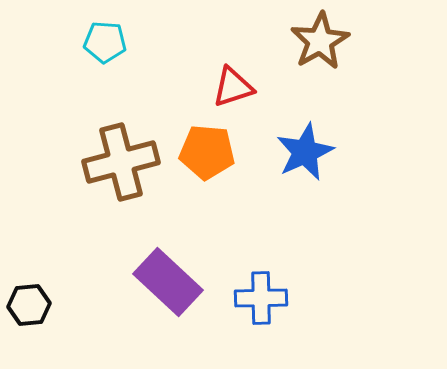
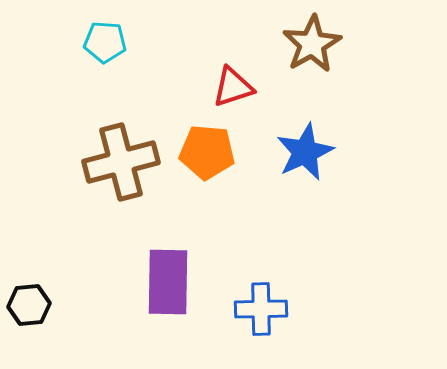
brown star: moved 8 px left, 3 px down
purple rectangle: rotated 48 degrees clockwise
blue cross: moved 11 px down
